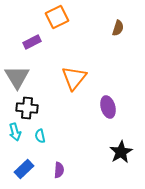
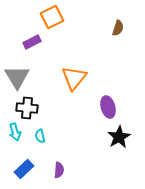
orange square: moved 5 px left
black star: moved 2 px left, 15 px up
